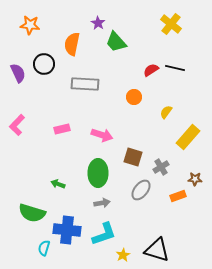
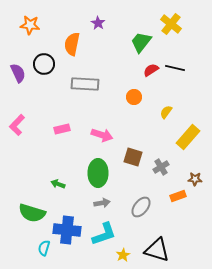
green trapezoid: moved 25 px right; rotated 80 degrees clockwise
gray ellipse: moved 17 px down
